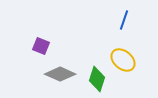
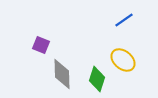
blue line: rotated 36 degrees clockwise
purple square: moved 1 px up
gray diamond: moved 2 px right; rotated 64 degrees clockwise
